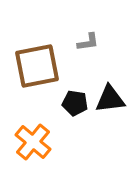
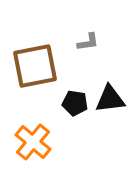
brown square: moved 2 px left
